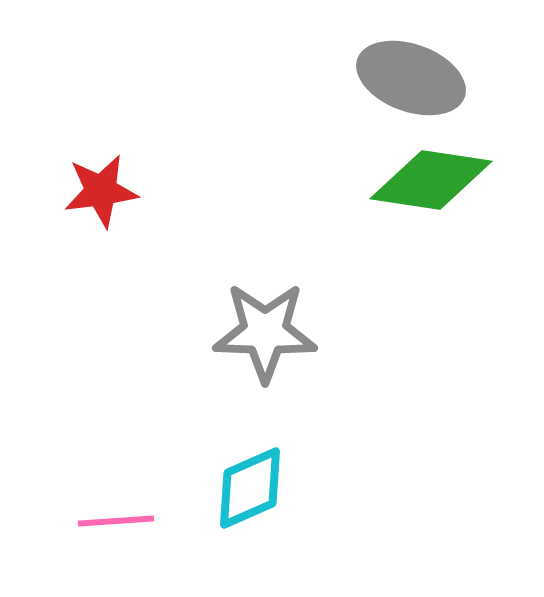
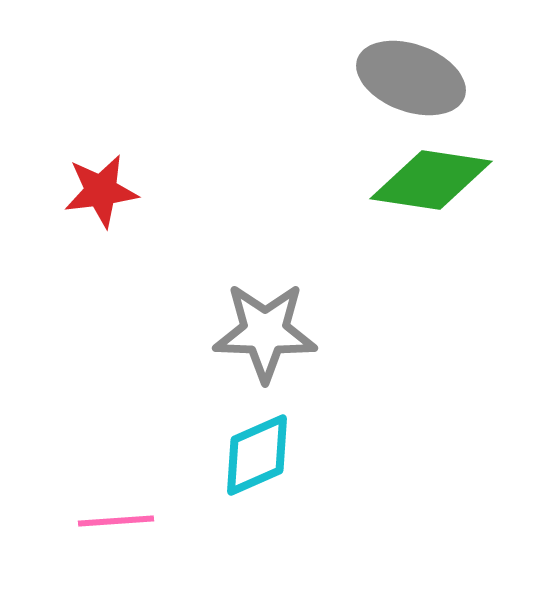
cyan diamond: moved 7 px right, 33 px up
